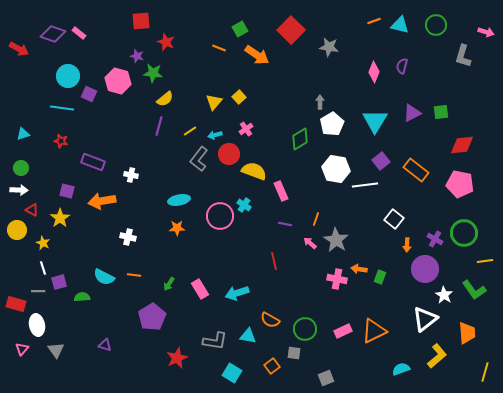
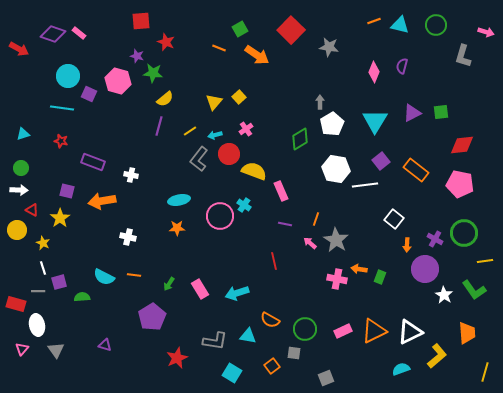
white triangle at (425, 319): moved 15 px left, 13 px down; rotated 12 degrees clockwise
